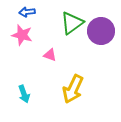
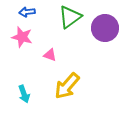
green triangle: moved 2 px left, 6 px up
purple circle: moved 4 px right, 3 px up
pink star: moved 2 px down
yellow arrow: moved 6 px left, 3 px up; rotated 16 degrees clockwise
